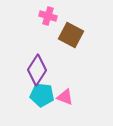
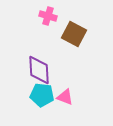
brown square: moved 3 px right, 1 px up
purple diamond: moved 2 px right; rotated 36 degrees counterclockwise
